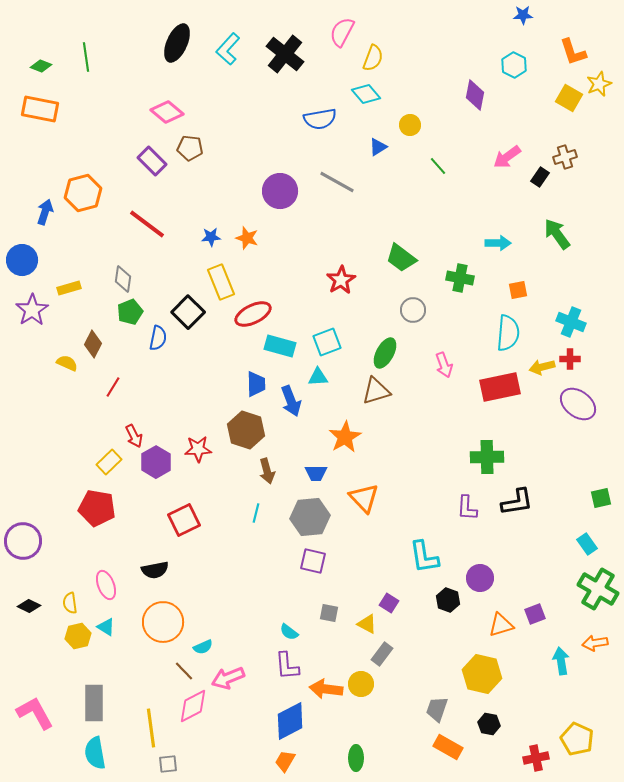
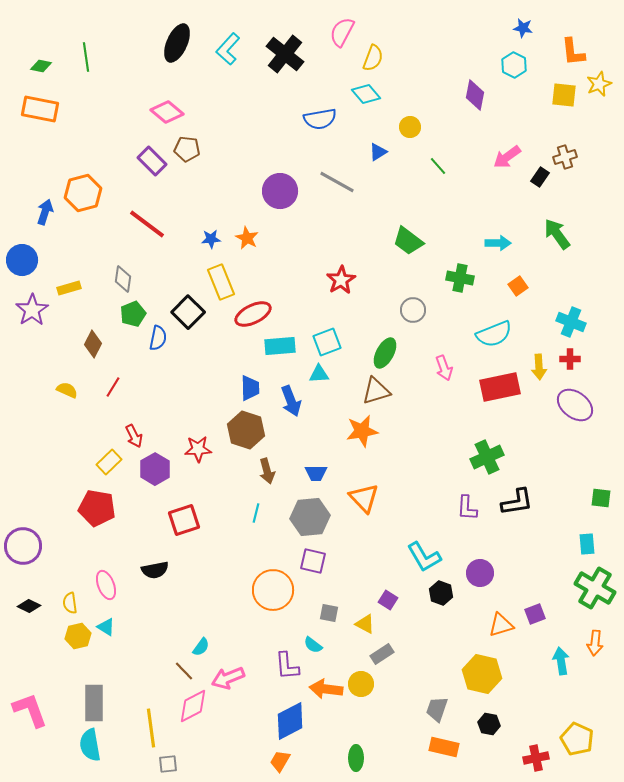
blue star at (523, 15): moved 13 px down; rotated 12 degrees clockwise
orange L-shape at (573, 52): rotated 12 degrees clockwise
green diamond at (41, 66): rotated 10 degrees counterclockwise
yellow square at (569, 98): moved 5 px left, 3 px up; rotated 24 degrees counterclockwise
yellow circle at (410, 125): moved 2 px down
blue triangle at (378, 147): moved 5 px down
brown pentagon at (190, 148): moved 3 px left, 1 px down
blue star at (211, 237): moved 2 px down
orange star at (247, 238): rotated 10 degrees clockwise
green trapezoid at (401, 258): moved 7 px right, 17 px up
orange square at (518, 290): moved 4 px up; rotated 24 degrees counterclockwise
green pentagon at (130, 312): moved 3 px right, 2 px down
cyan semicircle at (508, 333): moved 14 px left, 1 px down; rotated 63 degrees clockwise
cyan rectangle at (280, 346): rotated 20 degrees counterclockwise
yellow semicircle at (67, 363): moved 27 px down
pink arrow at (444, 365): moved 3 px down
yellow arrow at (542, 367): moved 3 px left; rotated 80 degrees counterclockwise
cyan triangle at (318, 377): moved 1 px right, 3 px up
blue trapezoid at (256, 384): moved 6 px left, 4 px down
purple ellipse at (578, 404): moved 3 px left, 1 px down
orange star at (345, 437): moved 17 px right, 6 px up; rotated 20 degrees clockwise
green cross at (487, 457): rotated 24 degrees counterclockwise
purple hexagon at (156, 462): moved 1 px left, 7 px down
green square at (601, 498): rotated 20 degrees clockwise
red square at (184, 520): rotated 8 degrees clockwise
purple circle at (23, 541): moved 5 px down
cyan rectangle at (587, 544): rotated 30 degrees clockwise
cyan L-shape at (424, 557): rotated 21 degrees counterclockwise
purple circle at (480, 578): moved 5 px up
green cross at (598, 589): moved 3 px left, 1 px up
black hexagon at (448, 600): moved 7 px left, 7 px up
purple square at (389, 603): moved 1 px left, 3 px up
orange circle at (163, 622): moved 110 px right, 32 px up
yellow triangle at (367, 624): moved 2 px left
cyan semicircle at (289, 632): moved 24 px right, 13 px down
orange arrow at (595, 643): rotated 75 degrees counterclockwise
cyan semicircle at (203, 647): moved 2 px left; rotated 30 degrees counterclockwise
gray rectangle at (382, 654): rotated 20 degrees clockwise
pink L-shape at (35, 713): moved 5 px left, 3 px up; rotated 9 degrees clockwise
orange rectangle at (448, 747): moved 4 px left; rotated 16 degrees counterclockwise
cyan semicircle at (95, 753): moved 5 px left, 8 px up
orange trapezoid at (285, 761): moved 5 px left
